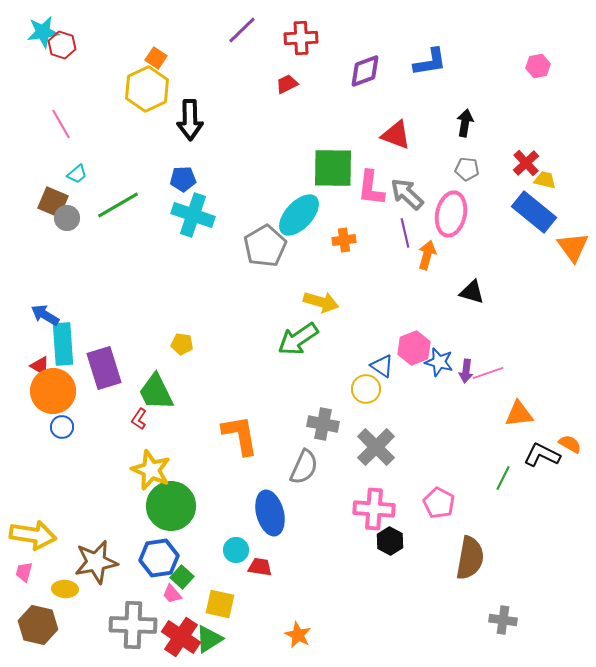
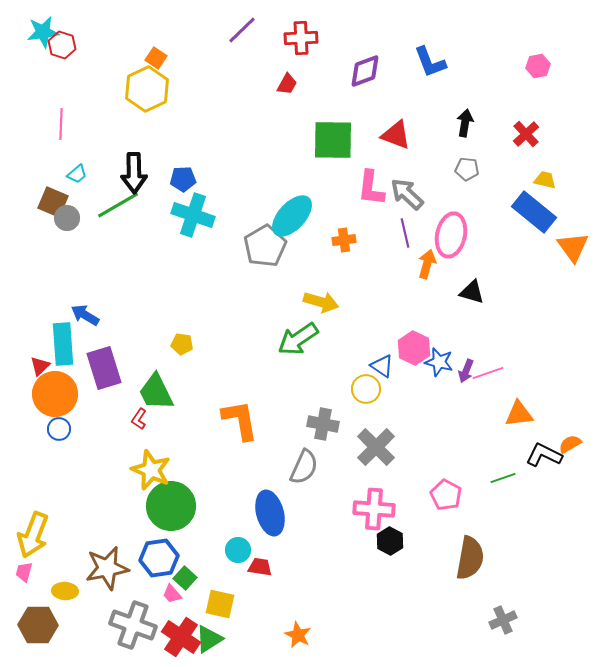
blue L-shape at (430, 62): rotated 78 degrees clockwise
red trapezoid at (287, 84): rotated 145 degrees clockwise
black arrow at (190, 120): moved 56 px left, 53 px down
pink line at (61, 124): rotated 32 degrees clockwise
red cross at (526, 163): moved 29 px up
green square at (333, 168): moved 28 px up
pink ellipse at (451, 214): moved 21 px down
cyan ellipse at (299, 215): moved 7 px left, 1 px down
orange arrow at (427, 255): moved 9 px down
blue arrow at (45, 315): moved 40 px right
pink hexagon at (414, 348): rotated 12 degrees counterclockwise
red triangle at (40, 366): rotated 45 degrees clockwise
purple arrow at (466, 371): rotated 15 degrees clockwise
orange circle at (53, 391): moved 2 px right, 3 px down
blue circle at (62, 427): moved 3 px left, 2 px down
orange L-shape at (240, 435): moved 15 px up
orange semicircle at (570, 444): rotated 60 degrees counterclockwise
black L-shape at (542, 455): moved 2 px right
green line at (503, 478): rotated 45 degrees clockwise
pink pentagon at (439, 503): moved 7 px right, 8 px up
yellow arrow at (33, 535): rotated 102 degrees clockwise
cyan circle at (236, 550): moved 2 px right
brown star at (96, 562): moved 11 px right, 6 px down
green square at (182, 577): moved 3 px right, 1 px down
yellow ellipse at (65, 589): moved 2 px down
gray cross at (503, 620): rotated 32 degrees counterclockwise
brown hexagon at (38, 625): rotated 12 degrees counterclockwise
gray cross at (133, 625): rotated 18 degrees clockwise
